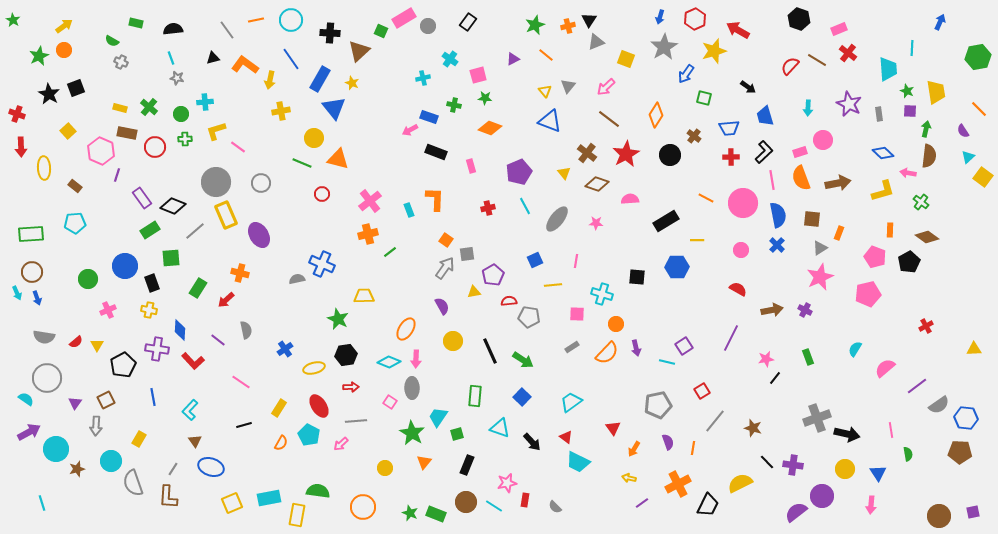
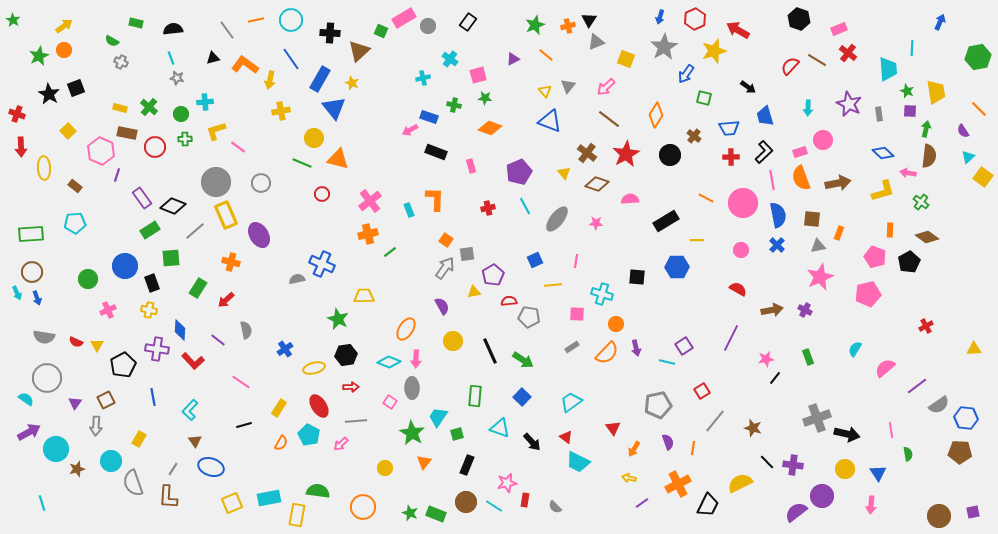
gray triangle at (820, 248): moved 2 px left, 2 px up; rotated 21 degrees clockwise
orange cross at (240, 273): moved 9 px left, 11 px up
red semicircle at (76, 342): rotated 64 degrees clockwise
